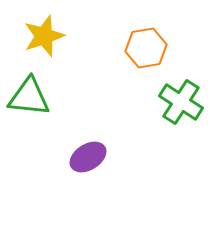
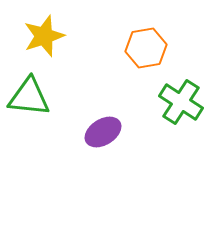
purple ellipse: moved 15 px right, 25 px up
